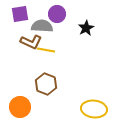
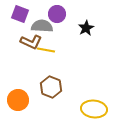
purple square: rotated 30 degrees clockwise
brown hexagon: moved 5 px right, 3 px down
orange circle: moved 2 px left, 7 px up
